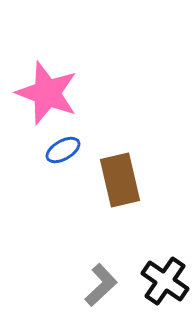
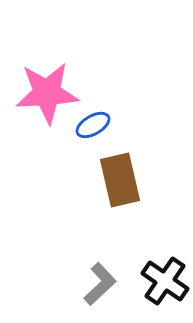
pink star: rotated 24 degrees counterclockwise
blue ellipse: moved 30 px right, 25 px up
gray L-shape: moved 1 px left, 1 px up
